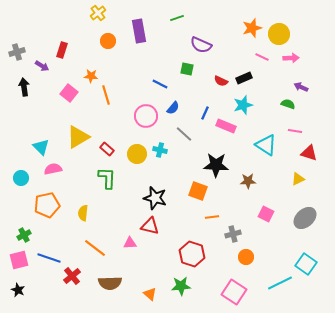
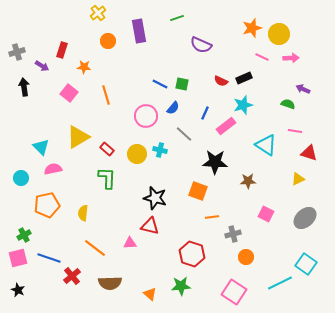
green square at (187, 69): moved 5 px left, 15 px down
orange star at (91, 76): moved 7 px left, 9 px up
purple arrow at (301, 87): moved 2 px right, 2 px down
pink rectangle at (226, 126): rotated 60 degrees counterclockwise
black star at (216, 165): moved 1 px left, 3 px up
pink square at (19, 260): moved 1 px left, 2 px up
